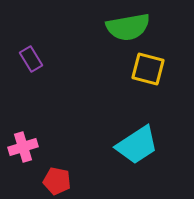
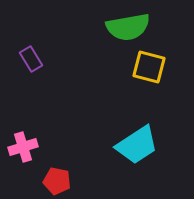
yellow square: moved 1 px right, 2 px up
